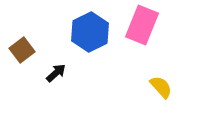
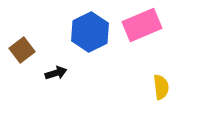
pink rectangle: rotated 45 degrees clockwise
black arrow: rotated 25 degrees clockwise
yellow semicircle: rotated 35 degrees clockwise
